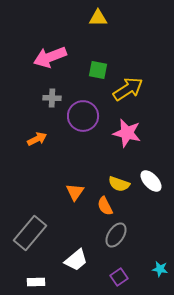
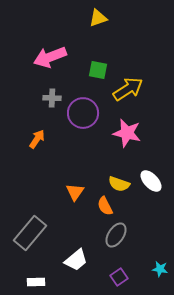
yellow triangle: rotated 18 degrees counterclockwise
purple circle: moved 3 px up
orange arrow: rotated 30 degrees counterclockwise
